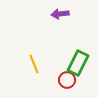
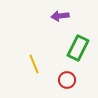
purple arrow: moved 2 px down
green rectangle: moved 15 px up
